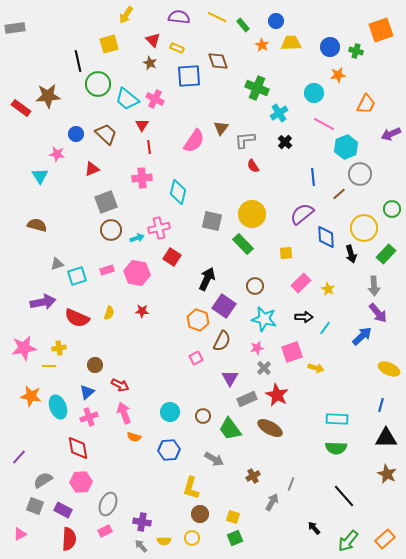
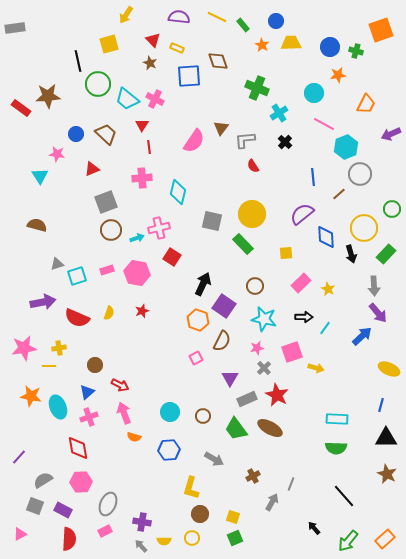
black arrow at (207, 279): moved 4 px left, 5 px down
red star at (142, 311): rotated 24 degrees counterclockwise
green trapezoid at (230, 429): moved 6 px right
